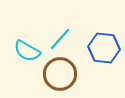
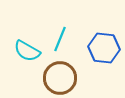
cyan line: rotated 20 degrees counterclockwise
brown circle: moved 4 px down
